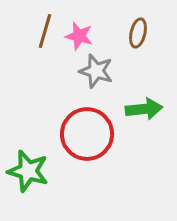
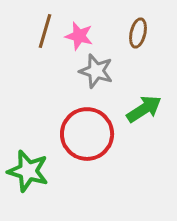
green arrow: rotated 27 degrees counterclockwise
